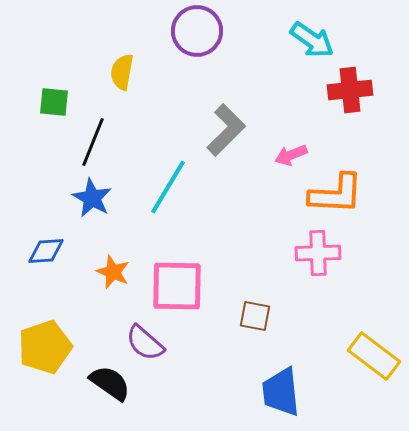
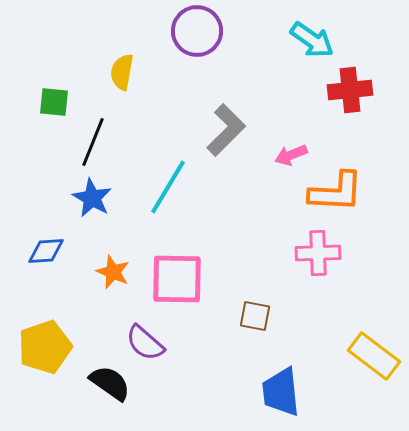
orange L-shape: moved 2 px up
pink square: moved 7 px up
